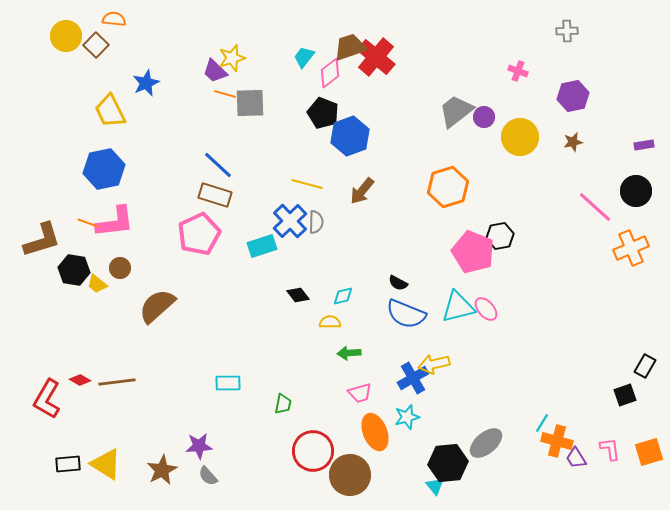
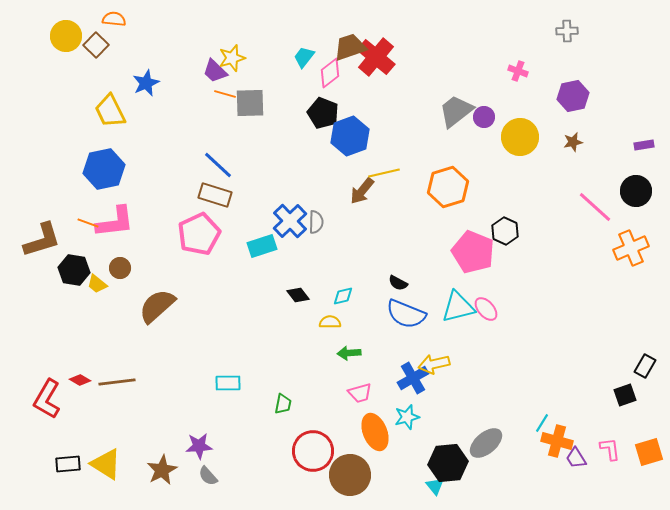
yellow line at (307, 184): moved 77 px right, 11 px up; rotated 28 degrees counterclockwise
black hexagon at (500, 236): moved 5 px right, 5 px up; rotated 24 degrees counterclockwise
